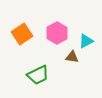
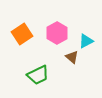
brown triangle: rotated 32 degrees clockwise
